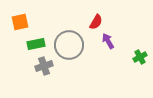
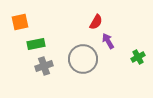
gray circle: moved 14 px right, 14 px down
green cross: moved 2 px left
